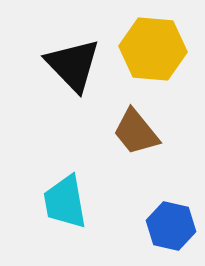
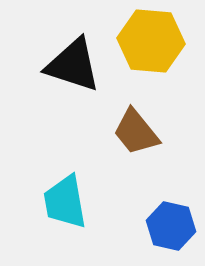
yellow hexagon: moved 2 px left, 8 px up
black triangle: rotated 28 degrees counterclockwise
